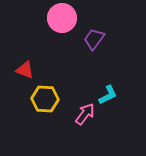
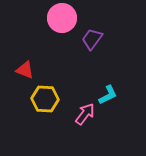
purple trapezoid: moved 2 px left
